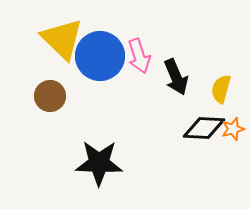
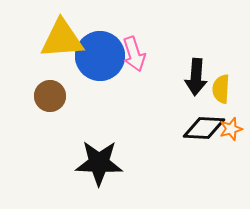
yellow triangle: rotated 48 degrees counterclockwise
pink arrow: moved 5 px left, 2 px up
black arrow: moved 20 px right; rotated 27 degrees clockwise
yellow semicircle: rotated 12 degrees counterclockwise
orange star: moved 2 px left
